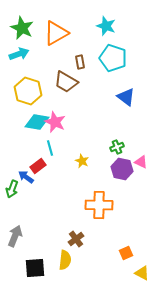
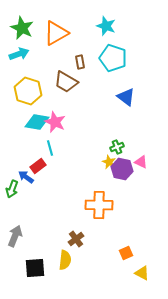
yellow star: moved 27 px right, 1 px down
